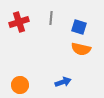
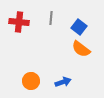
red cross: rotated 24 degrees clockwise
blue square: rotated 21 degrees clockwise
orange semicircle: rotated 24 degrees clockwise
orange circle: moved 11 px right, 4 px up
